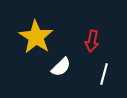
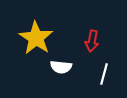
yellow star: moved 1 px down
white semicircle: rotated 50 degrees clockwise
